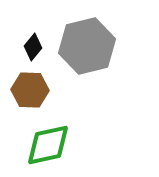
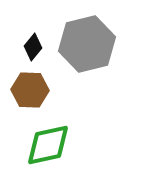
gray hexagon: moved 2 px up
